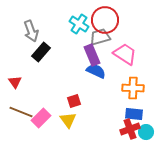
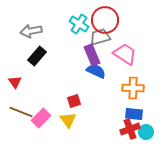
gray arrow: rotated 100 degrees clockwise
black rectangle: moved 4 px left, 4 px down
